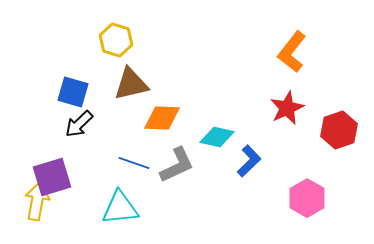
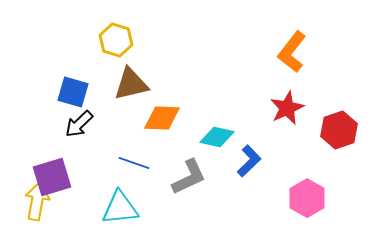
gray L-shape: moved 12 px right, 12 px down
